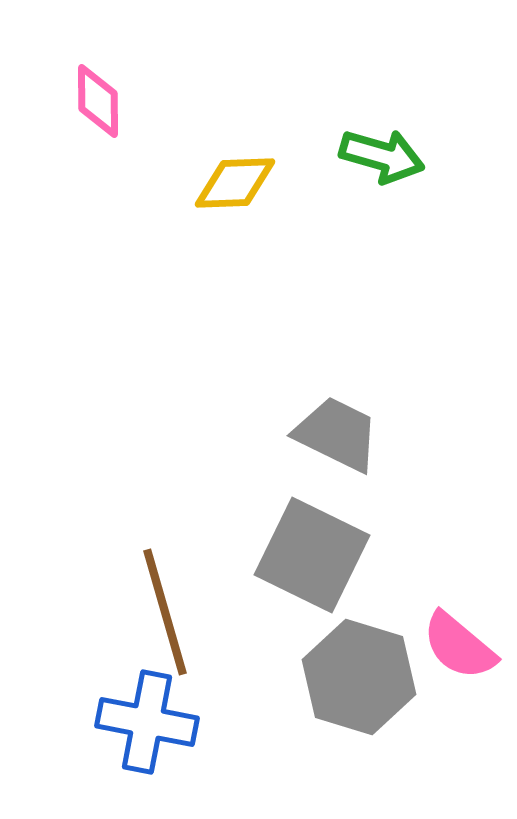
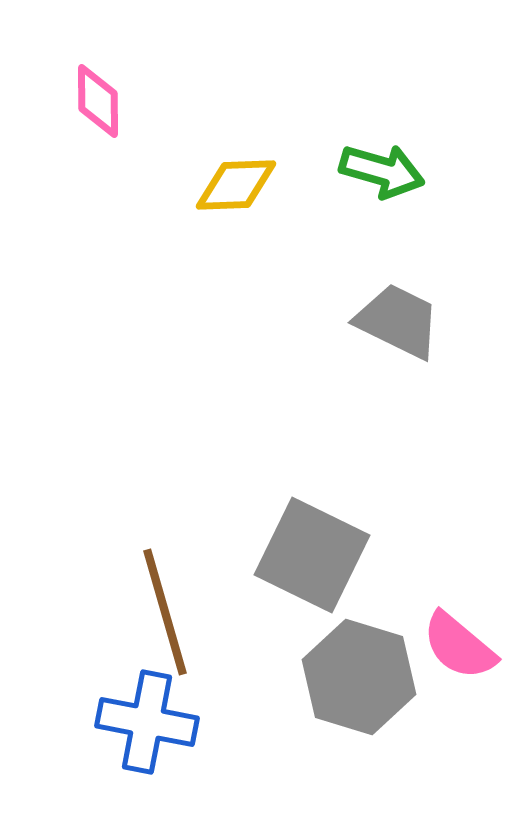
green arrow: moved 15 px down
yellow diamond: moved 1 px right, 2 px down
gray trapezoid: moved 61 px right, 113 px up
